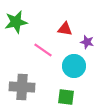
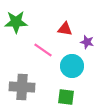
green star: rotated 10 degrees clockwise
cyan circle: moved 2 px left
